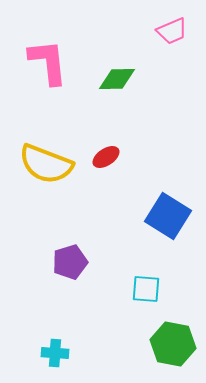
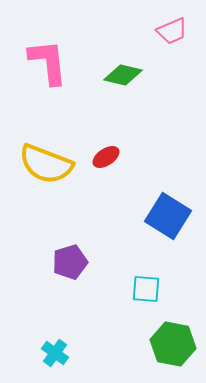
green diamond: moved 6 px right, 4 px up; rotated 15 degrees clockwise
cyan cross: rotated 32 degrees clockwise
